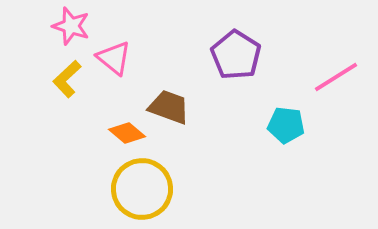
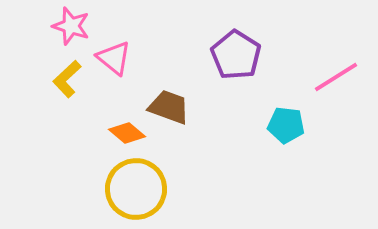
yellow circle: moved 6 px left
